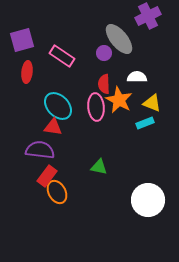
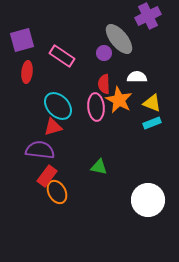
cyan rectangle: moved 7 px right
red triangle: rotated 24 degrees counterclockwise
